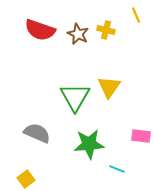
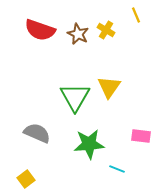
yellow cross: rotated 18 degrees clockwise
